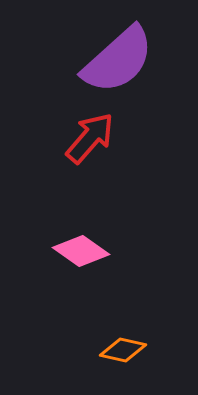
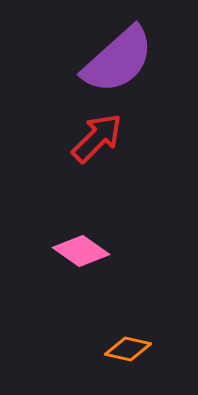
red arrow: moved 7 px right; rotated 4 degrees clockwise
orange diamond: moved 5 px right, 1 px up
